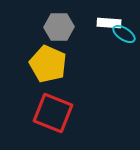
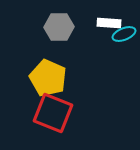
cyan ellipse: rotated 55 degrees counterclockwise
yellow pentagon: moved 14 px down
